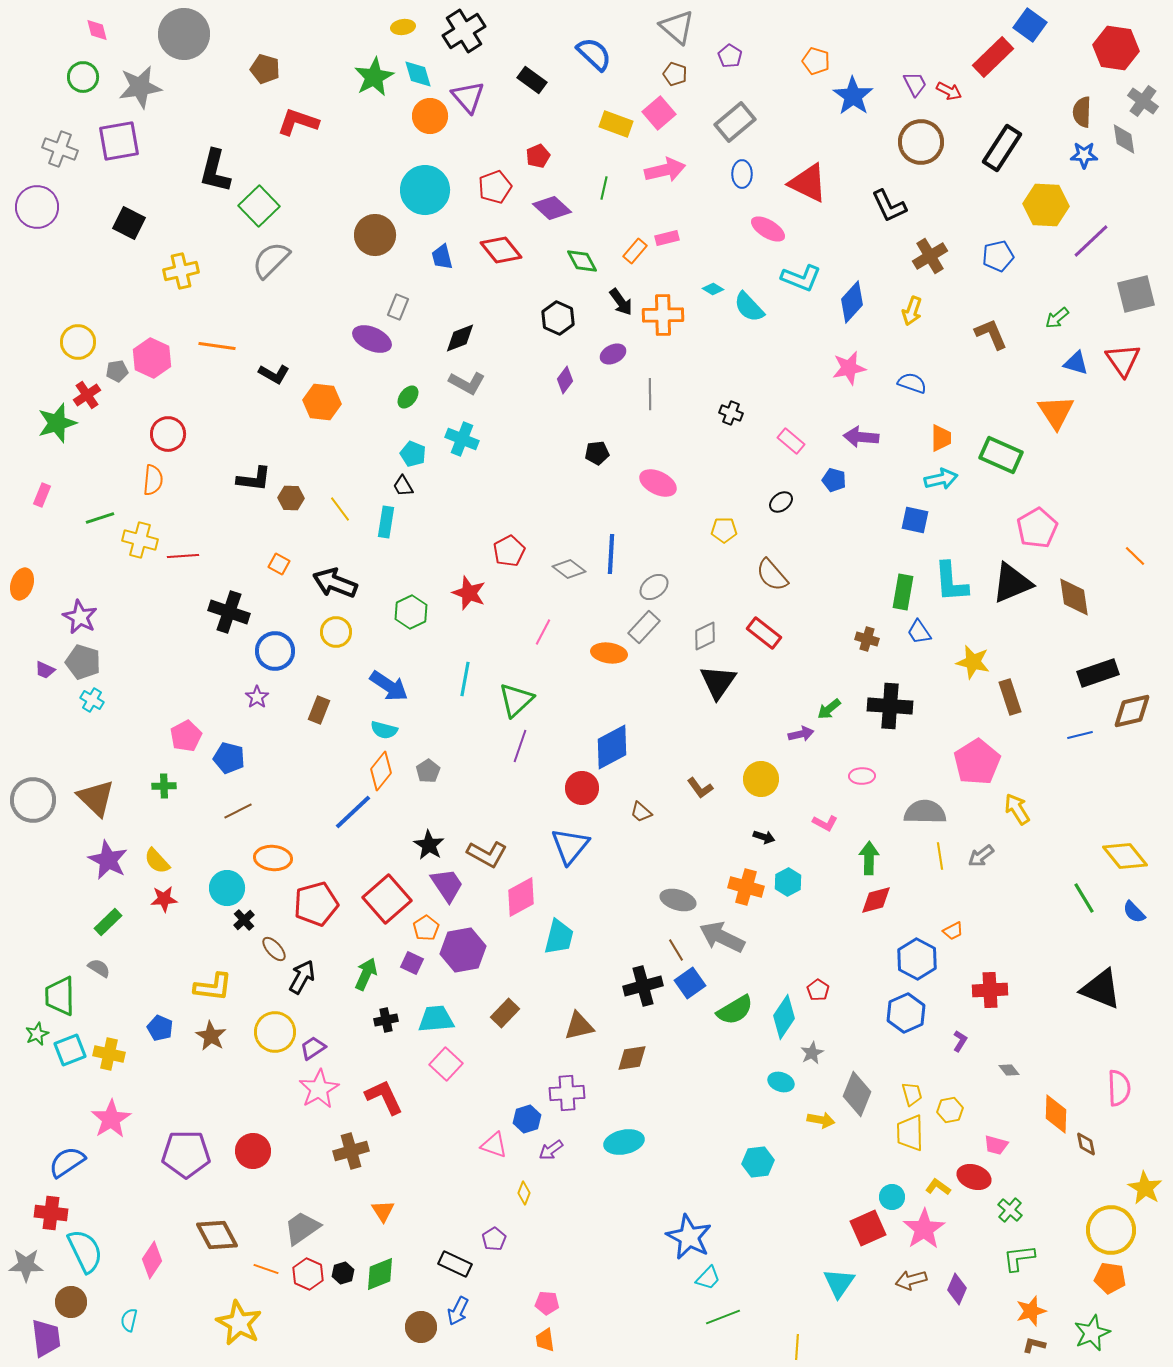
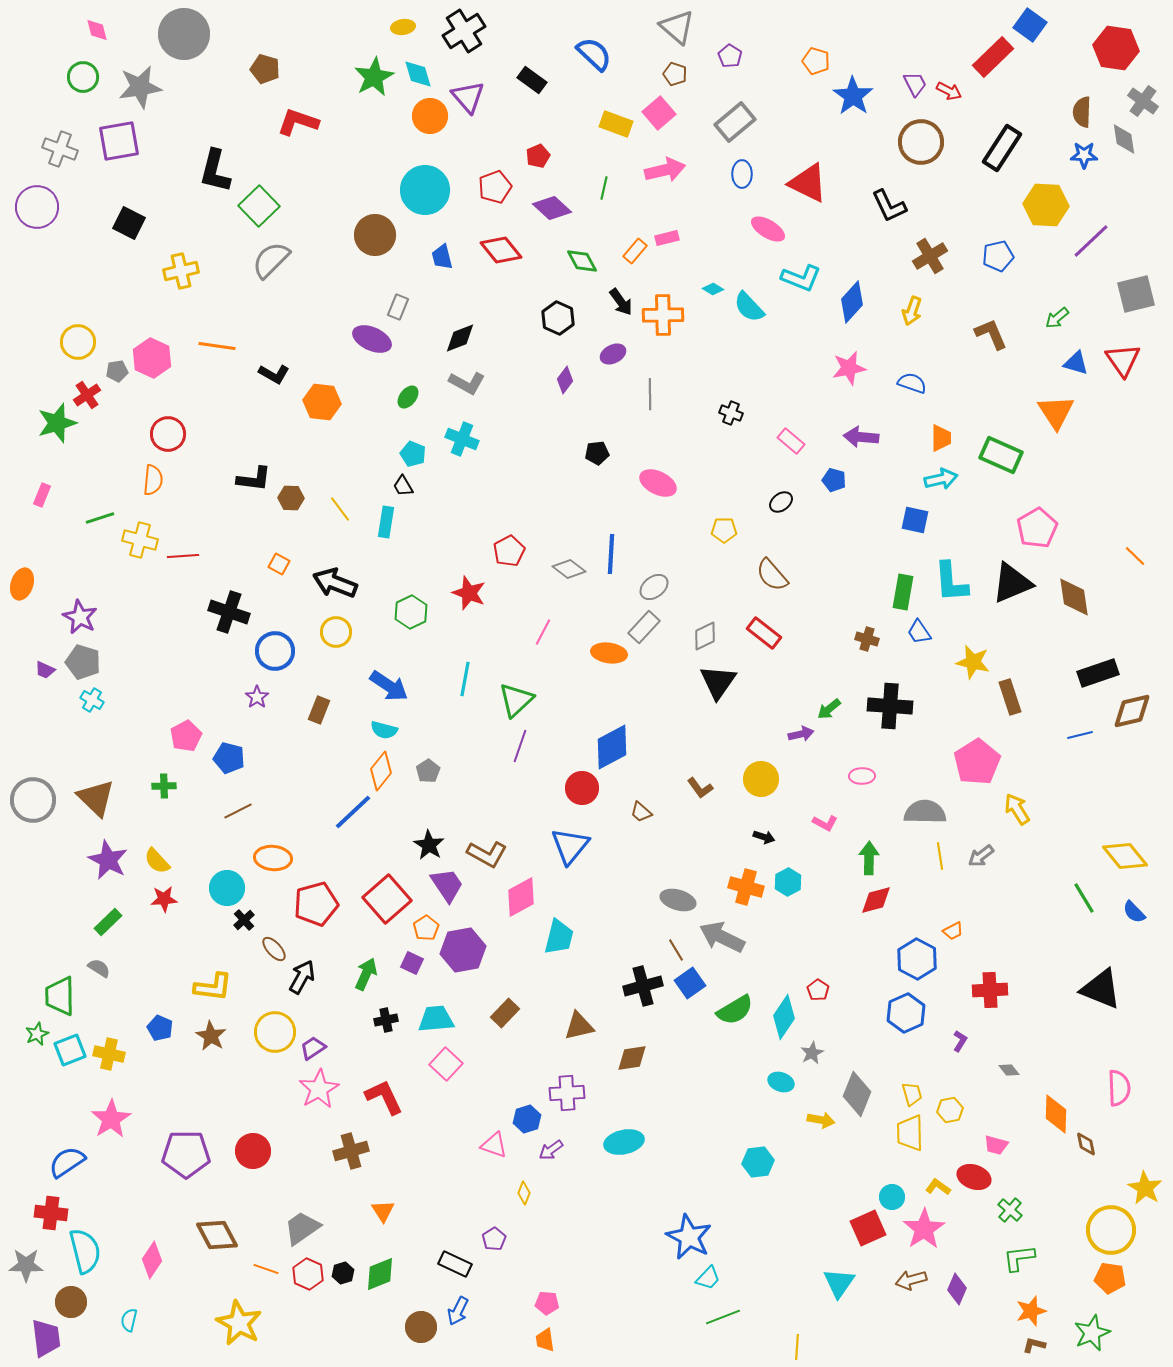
cyan semicircle at (85, 1251): rotated 12 degrees clockwise
